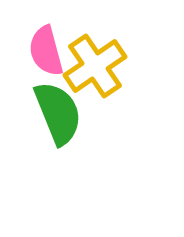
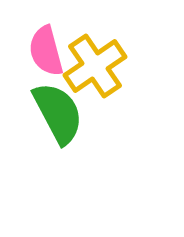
green semicircle: rotated 6 degrees counterclockwise
